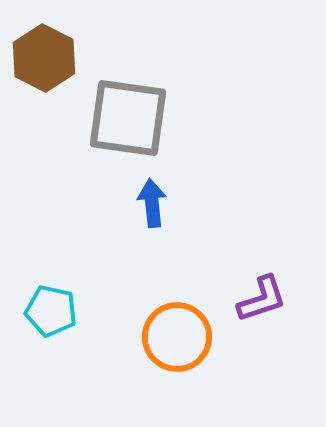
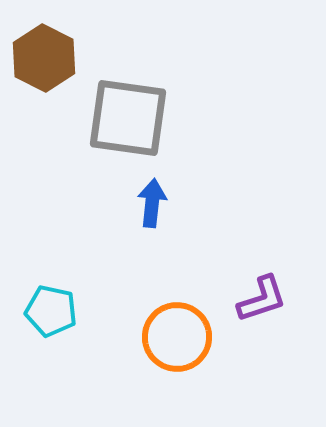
blue arrow: rotated 12 degrees clockwise
